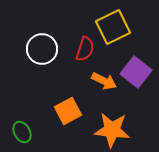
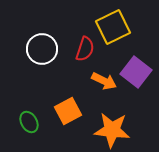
green ellipse: moved 7 px right, 10 px up
